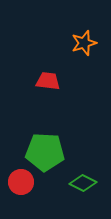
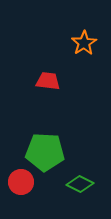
orange star: rotated 15 degrees counterclockwise
green diamond: moved 3 px left, 1 px down
